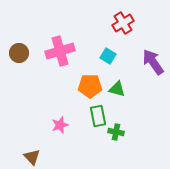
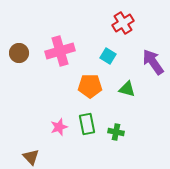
green triangle: moved 10 px right
green rectangle: moved 11 px left, 8 px down
pink star: moved 1 px left, 2 px down
brown triangle: moved 1 px left
